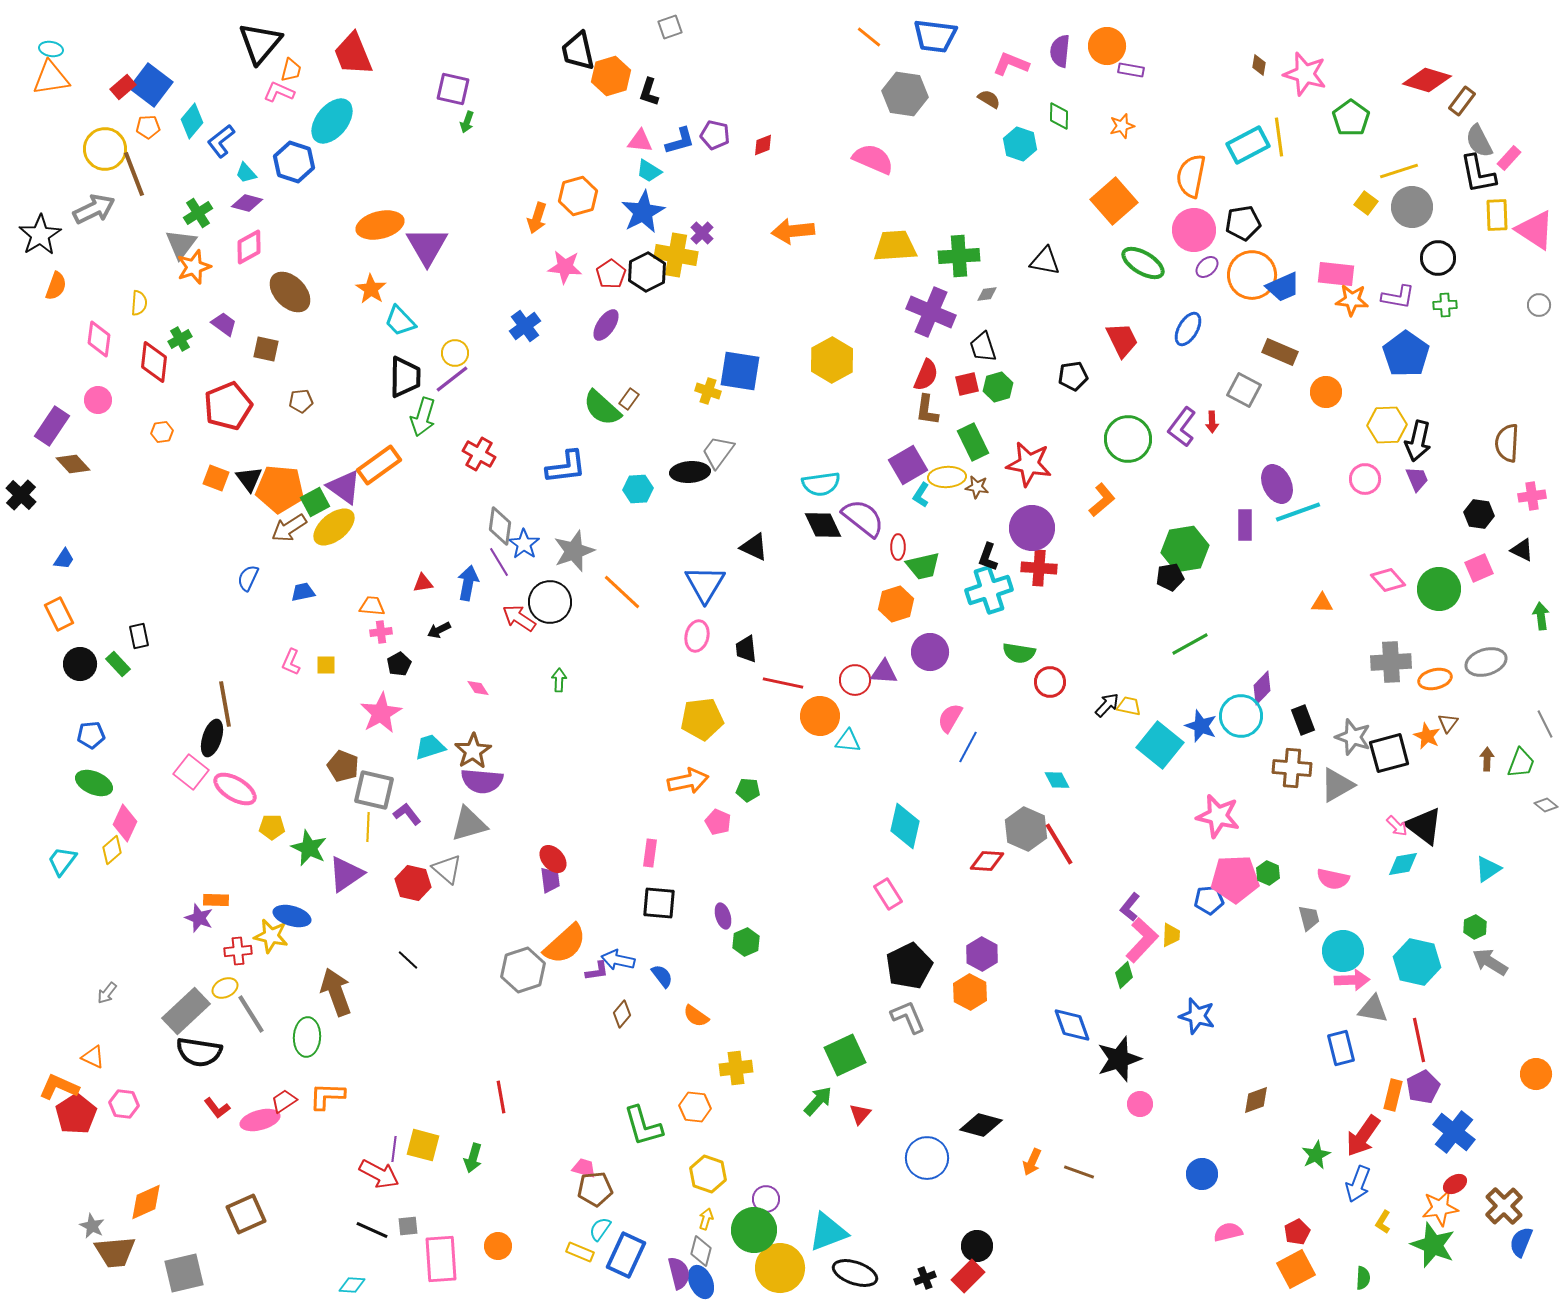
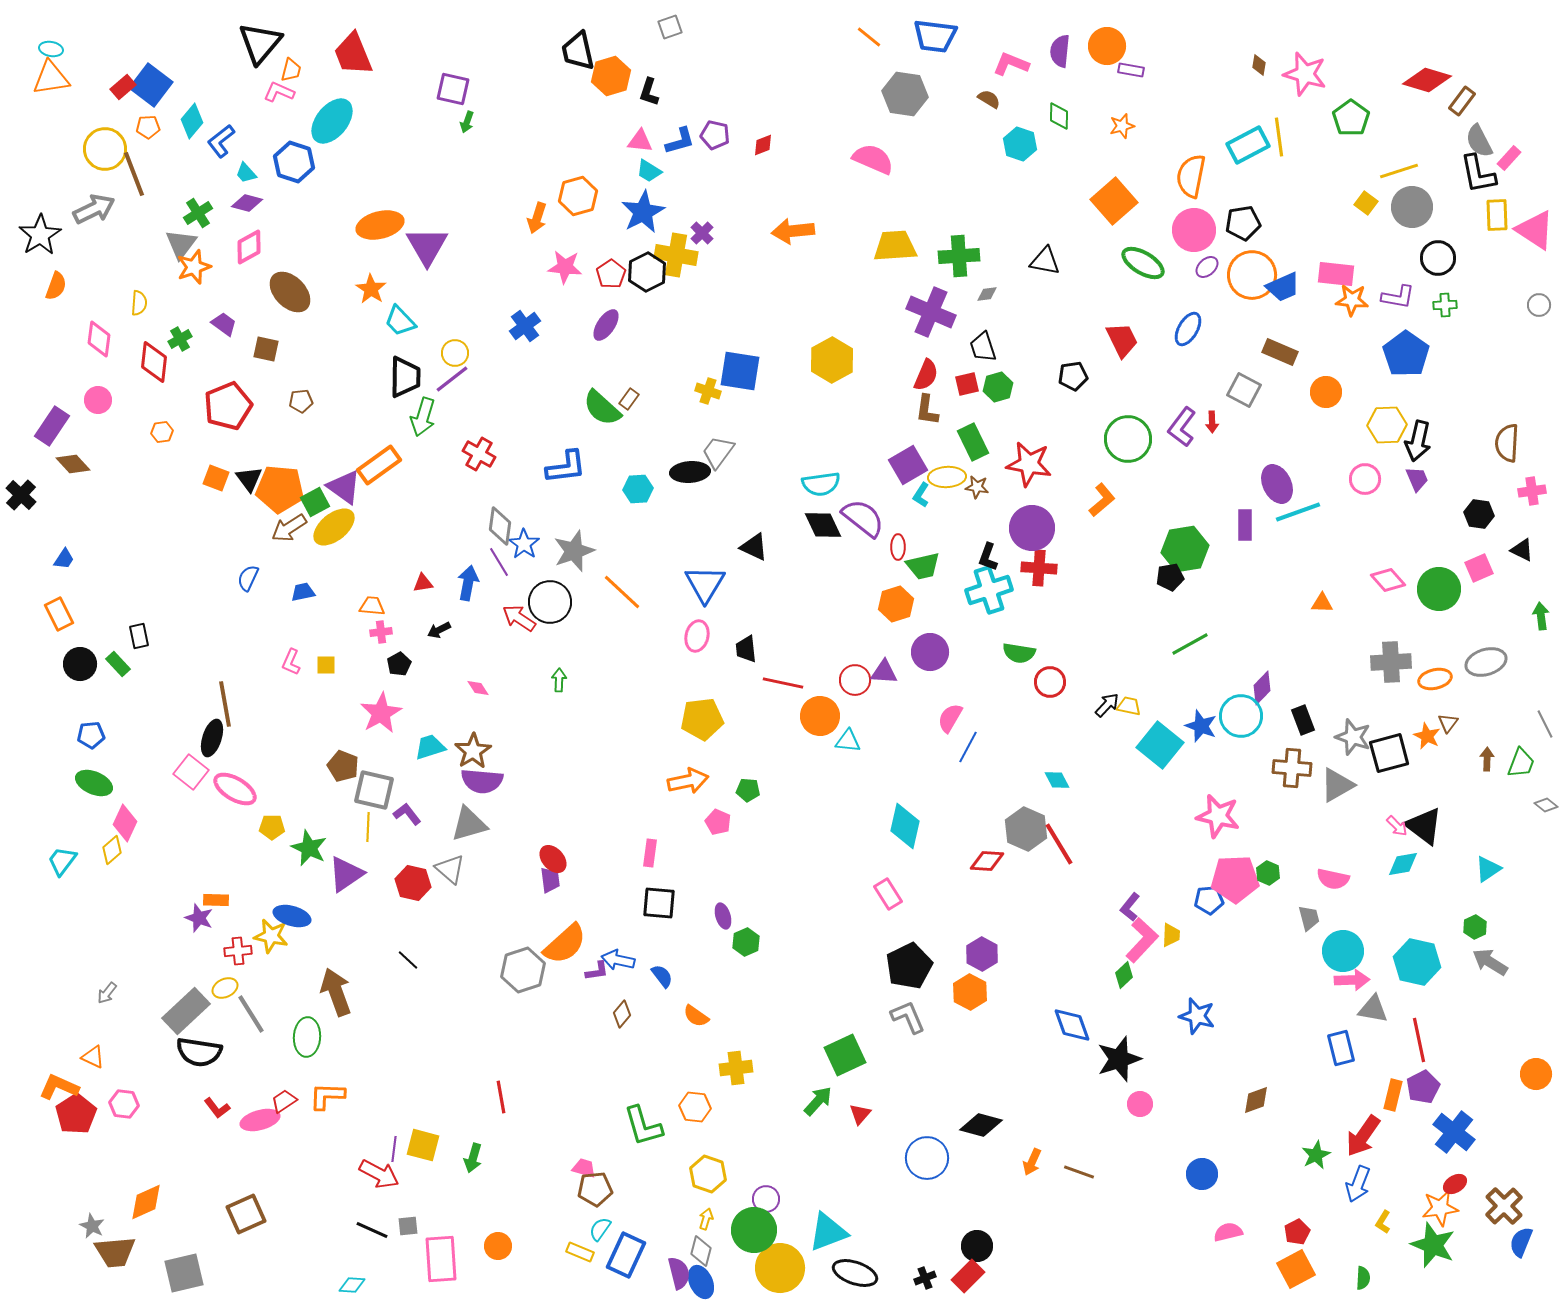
pink cross at (1532, 496): moved 5 px up
gray triangle at (447, 869): moved 3 px right
